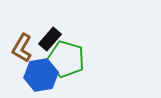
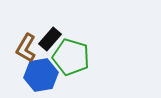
brown L-shape: moved 4 px right
green pentagon: moved 5 px right, 2 px up
